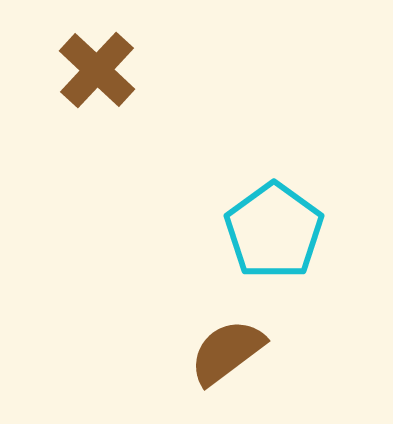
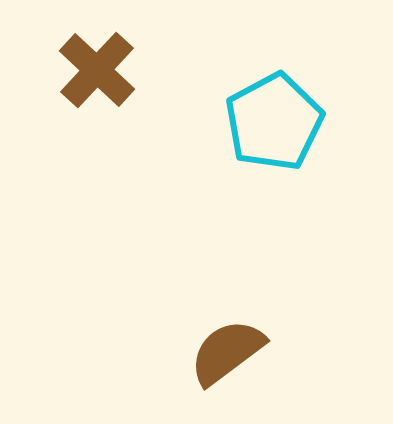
cyan pentagon: moved 109 px up; rotated 8 degrees clockwise
